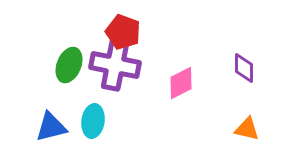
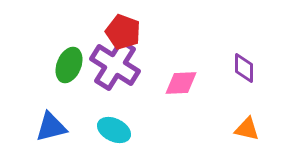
purple cross: rotated 21 degrees clockwise
pink diamond: rotated 24 degrees clockwise
cyan ellipse: moved 21 px right, 9 px down; rotated 72 degrees counterclockwise
